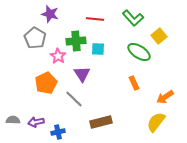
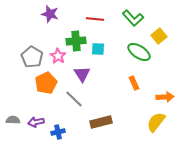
gray pentagon: moved 3 px left, 19 px down
orange arrow: rotated 150 degrees counterclockwise
